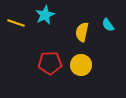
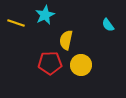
yellow semicircle: moved 16 px left, 8 px down
